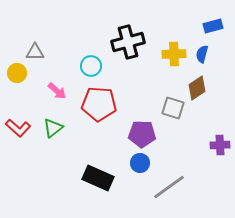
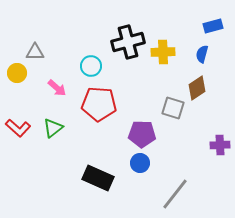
yellow cross: moved 11 px left, 2 px up
pink arrow: moved 3 px up
gray line: moved 6 px right, 7 px down; rotated 16 degrees counterclockwise
